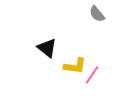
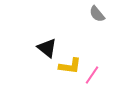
yellow L-shape: moved 5 px left
